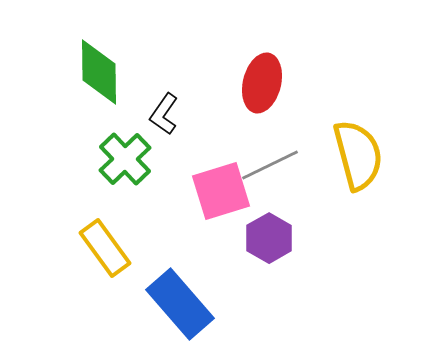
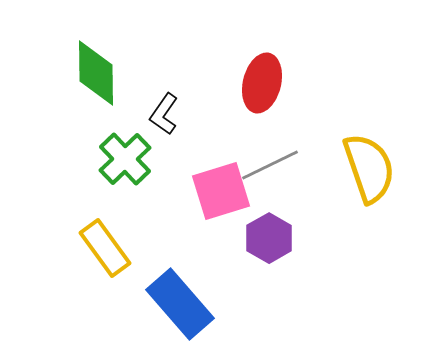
green diamond: moved 3 px left, 1 px down
yellow semicircle: moved 11 px right, 13 px down; rotated 4 degrees counterclockwise
